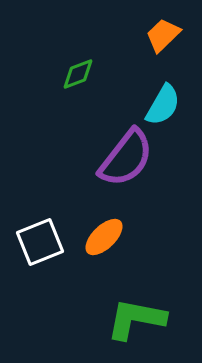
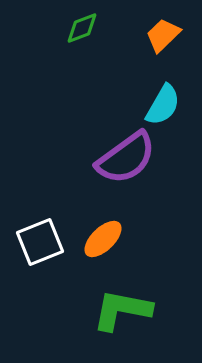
green diamond: moved 4 px right, 46 px up
purple semicircle: rotated 16 degrees clockwise
orange ellipse: moved 1 px left, 2 px down
green L-shape: moved 14 px left, 9 px up
